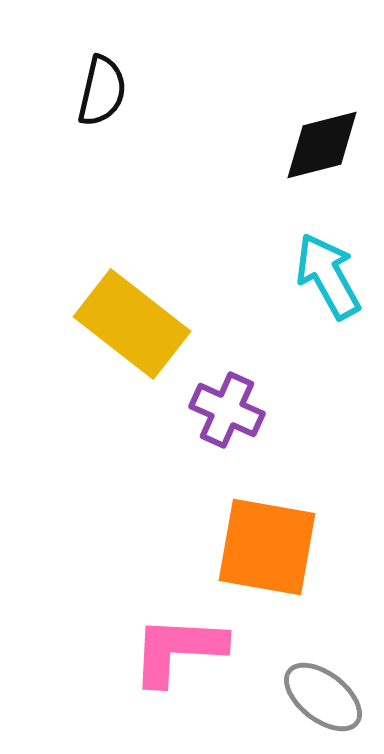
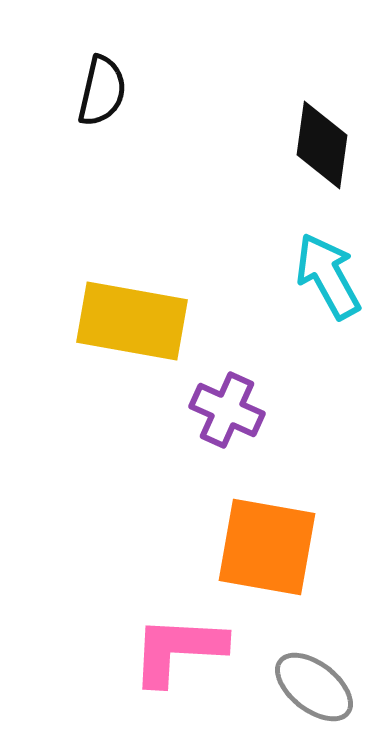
black diamond: rotated 68 degrees counterclockwise
yellow rectangle: moved 3 px up; rotated 28 degrees counterclockwise
gray ellipse: moved 9 px left, 10 px up
